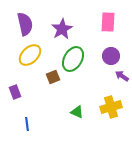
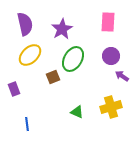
purple rectangle: moved 1 px left, 3 px up
